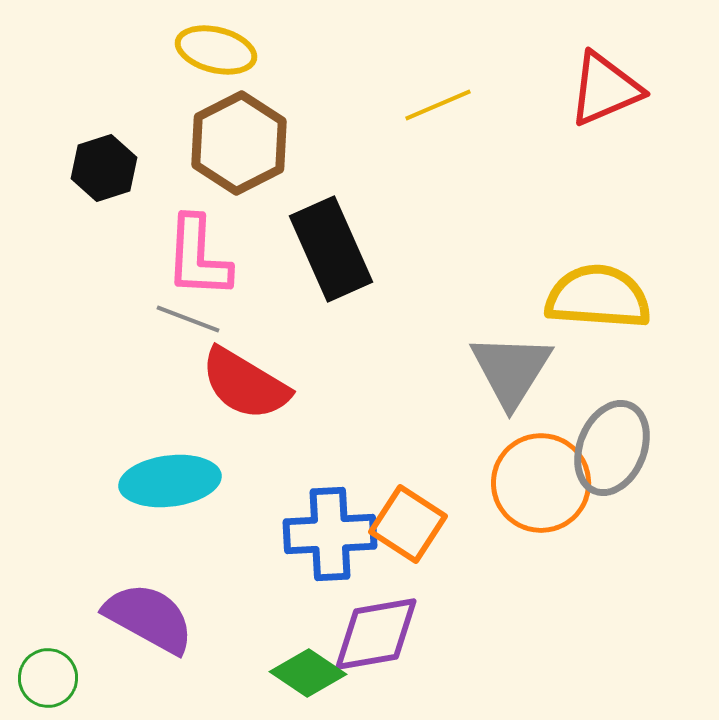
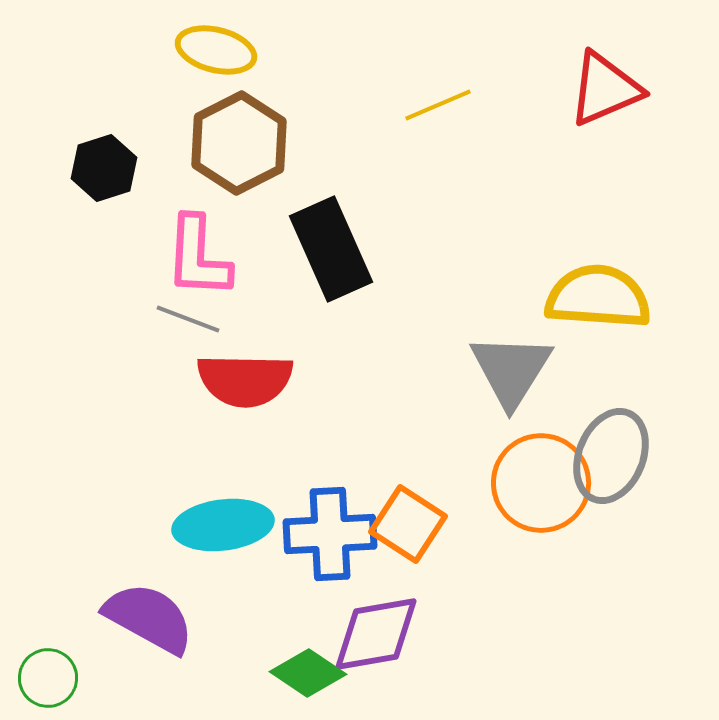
red semicircle: moved 4 px up; rotated 30 degrees counterclockwise
gray ellipse: moved 1 px left, 8 px down
cyan ellipse: moved 53 px right, 44 px down
